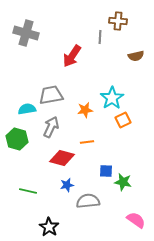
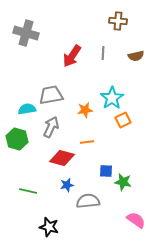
gray line: moved 3 px right, 16 px down
black star: rotated 18 degrees counterclockwise
